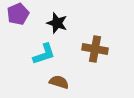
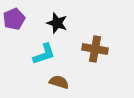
purple pentagon: moved 4 px left, 5 px down
